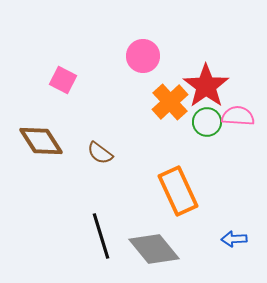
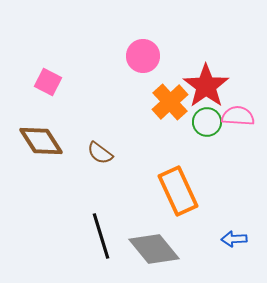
pink square: moved 15 px left, 2 px down
